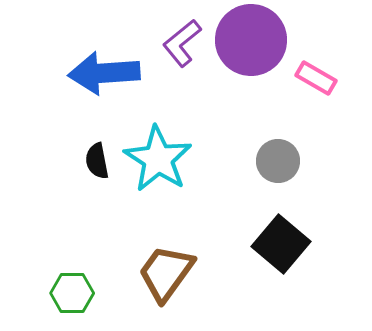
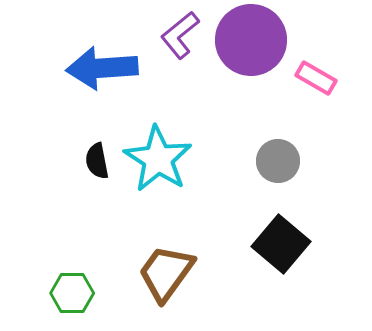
purple L-shape: moved 2 px left, 8 px up
blue arrow: moved 2 px left, 5 px up
